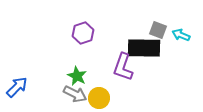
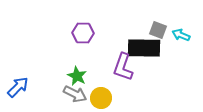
purple hexagon: rotated 20 degrees clockwise
blue arrow: moved 1 px right
yellow circle: moved 2 px right
